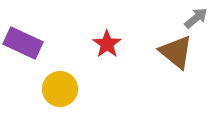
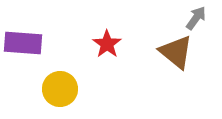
gray arrow: rotated 15 degrees counterclockwise
purple rectangle: rotated 21 degrees counterclockwise
